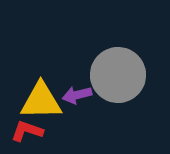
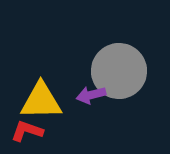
gray circle: moved 1 px right, 4 px up
purple arrow: moved 14 px right
